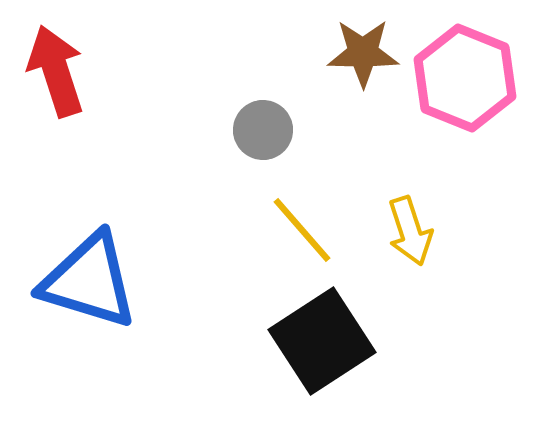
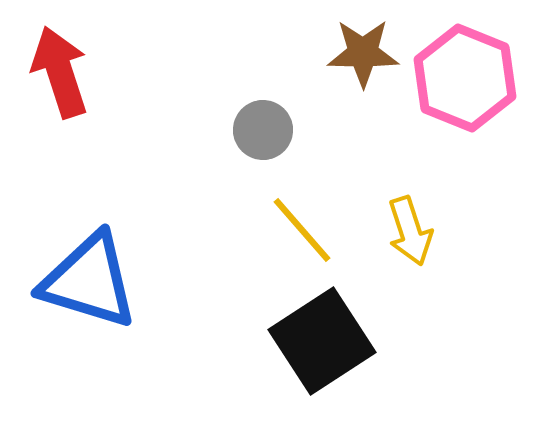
red arrow: moved 4 px right, 1 px down
